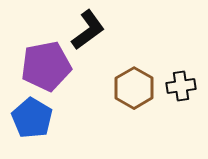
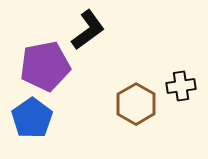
purple pentagon: moved 1 px left
brown hexagon: moved 2 px right, 16 px down
blue pentagon: rotated 6 degrees clockwise
